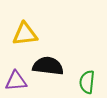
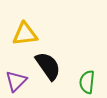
black semicircle: rotated 48 degrees clockwise
purple triangle: rotated 40 degrees counterclockwise
